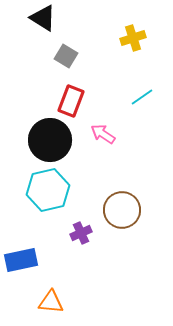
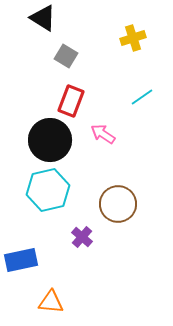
brown circle: moved 4 px left, 6 px up
purple cross: moved 1 px right, 4 px down; rotated 25 degrees counterclockwise
